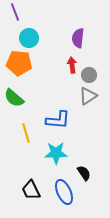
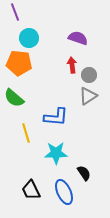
purple semicircle: rotated 102 degrees clockwise
blue L-shape: moved 2 px left, 3 px up
